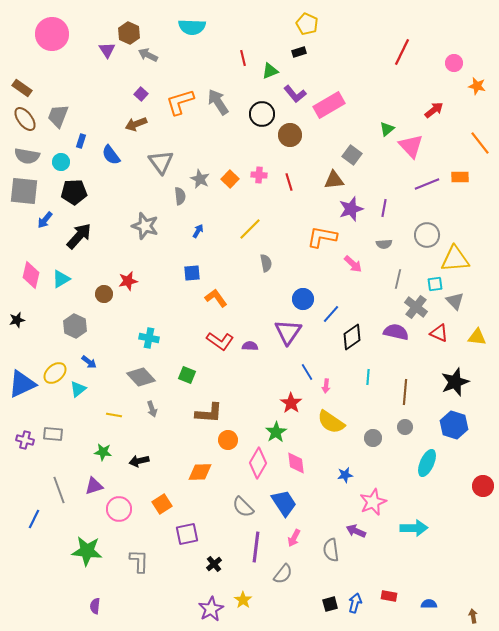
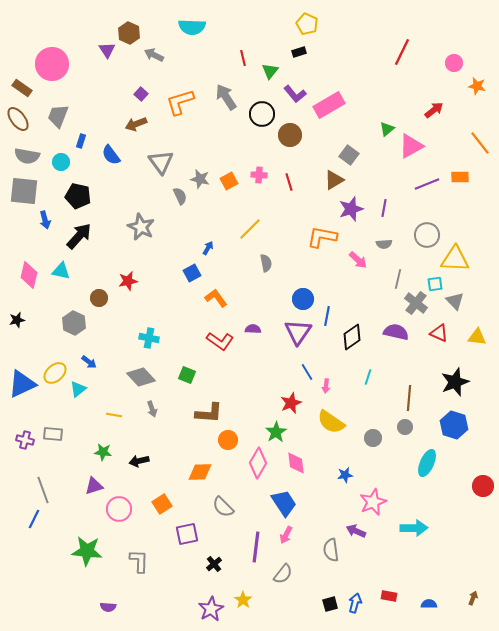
pink circle at (52, 34): moved 30 px down
gray arrow at (148, 55): moved 6 px right
green triangle at (270, 71): rotated 30 degrees counterclockwise
gray arrow at (218, 102): moved 8 px right, 5 px up
brown ellipse at (25, 119): moved 7 px left
pink triangle at (411, 146): rotated 44 degrees clockwise
gray square at (352, 155): moved 3 px left
gray star at (200, 179): rotated 12 degrees counterclockwise
orange square at (230, 179): moved 1 px left, 2 px down; rotated 18 degrees clockwise
brown triangle at (334, 180): rotated 25 degrees counterclockwise
black pentagon at (74, 192): moved 4 px right, 4 px down; rotated 15 degrees clockwise
gray semicircle at (180, 196): rotated 18 degrees counterclockwise
blue arrow at (45, 220): rotated 54 degrees counterclockwise
gray star at (145, 226): moved 4 px left, 1 px down; rotated 8 degrees clockwise
blue arrow at (198, 231): moved 10 px right, 17 px down
yellow triangle at (455, 259): rotated 8 degrees clockwise
pink arrow at (353, 264): moved 5 px right, 4 px up
blue square at (192, 273): rotated 24 degrees counterclockwise
pink diamond at (31, 275): moved 2 px left
cyan triangle at (61, 279): moved 8 px up; rotated 42 degrees clockwise
brown circle at (104, 294): moved 5 px left, 4 px down
gray cross at (416, 307): moved 4 px up
blue line at (331, 314): moved 4 px left, 2 px down; rotated 30 degrees counterclockwise
gray hexagon at (75, 326): moved 1 px left, 3 px up
purple triangle at (288, 332): moved 10 px right
purple semicircle at (250, 346): moved 3 px right, 17 px up
cyan line at (368, 377): rotated 14 degrees clockwise
brown line at (405, 392): moved 4 px right, 6 px down
red star at (291, 403): rotated 15 degrees clockwise
gray line at (59, 490): moved 16 px left
gray semicircle at (243, 507): moved 20 px left
pink arrow at (294, 538): moved 8 px left, 3 px up
purple semicircle at (95, 606): moved 13 px right, 1 px down; rotated 91 degrees counterclockwise
brown arrow at (473, 616): moved 18 px up; rotated 32 degrees clockwise
